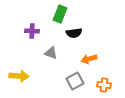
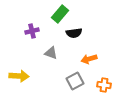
green rectangle: rotated 18 degrees clockwise
purple cross: rotated 16 degrees counterclockwise
